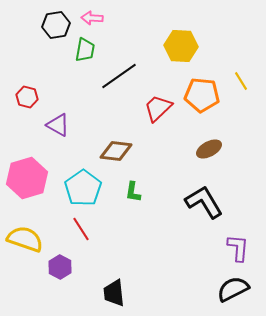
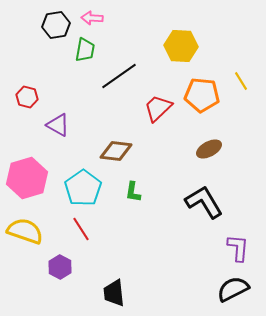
yellow semicircle: moved 8 px up
